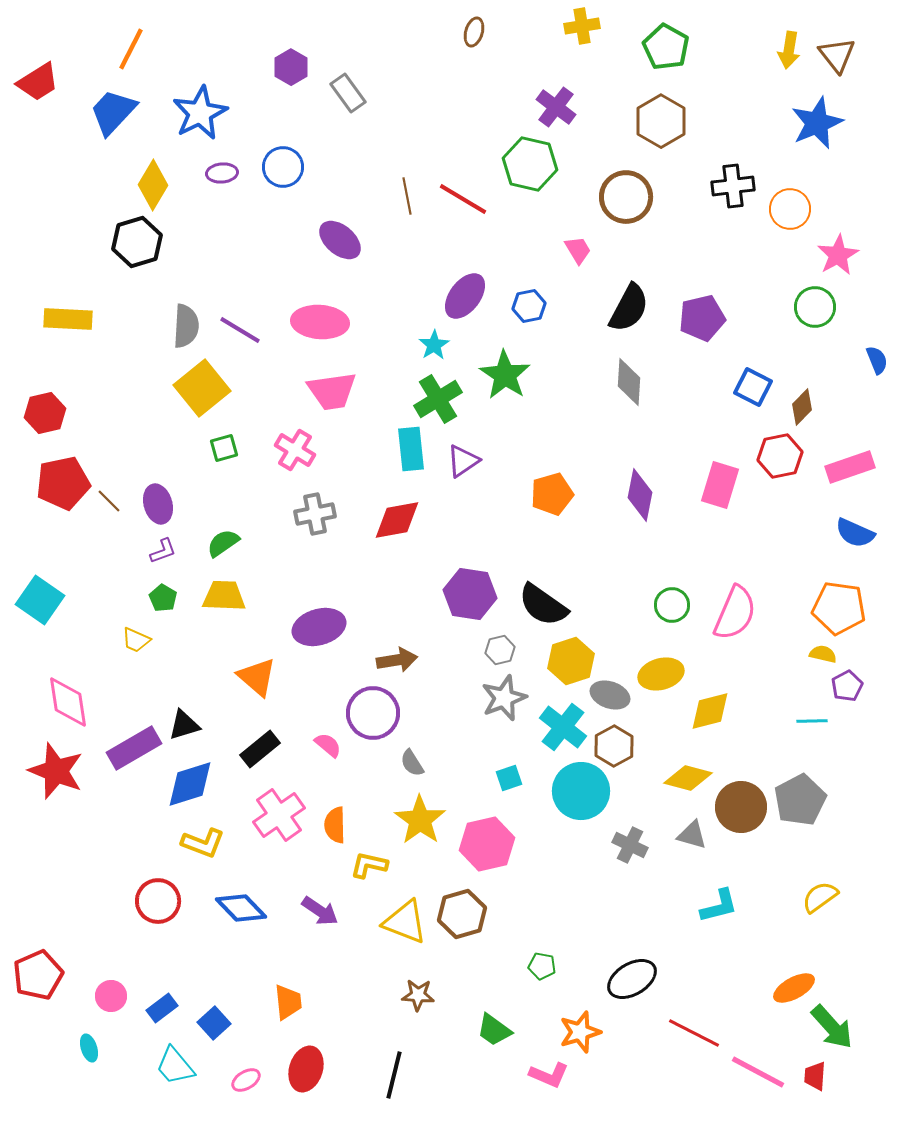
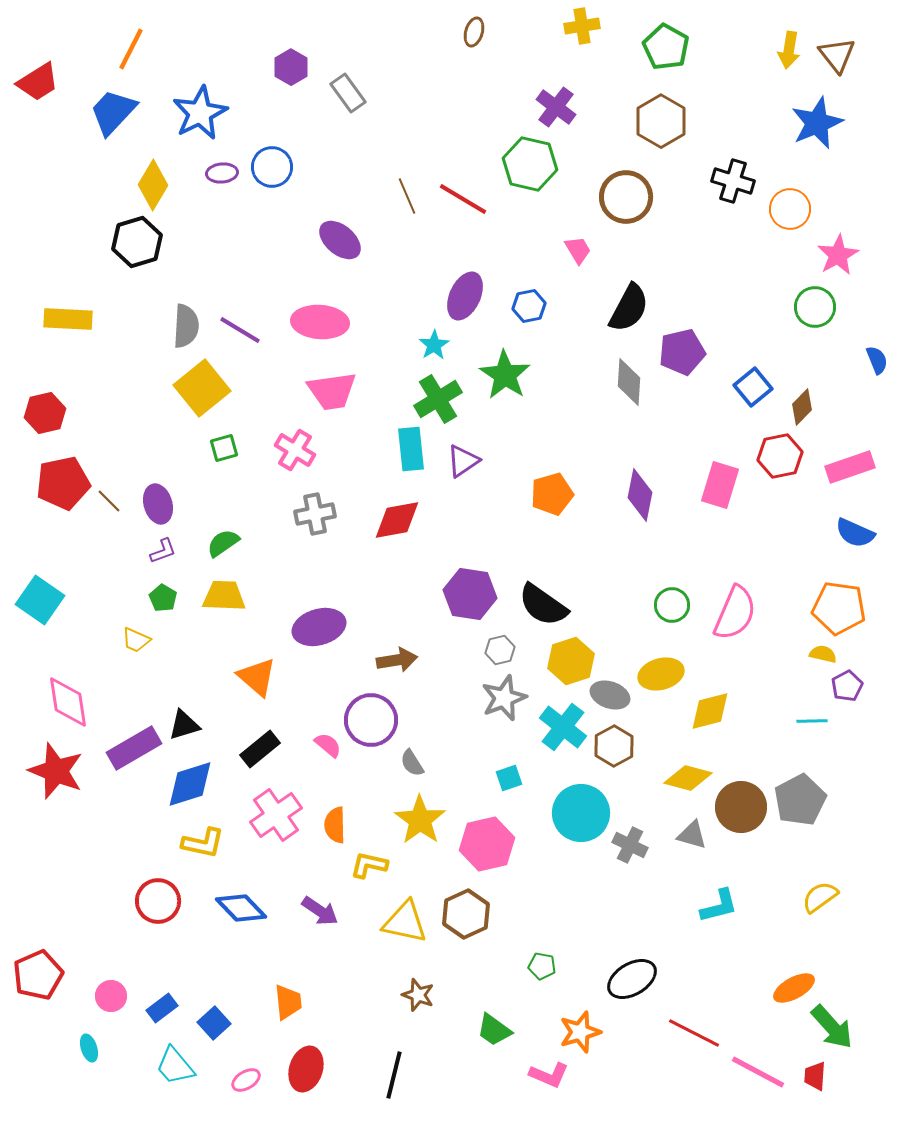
blue circle at (283, 167): moved 11 px left
black cross at (733, 186): moved 5 px up; rotated 24 degrees clockwise
brown line at (407, 196): rotated 12 degrees counterclockwise
purple ellipse at (465, 296): rotated 12 degrees counterclockwise
purple pentagon at (702, 318): moved 20 px left, 34 px down
blue square at (753, 387): rotated 24 degrees clockwise
purple circle at (373, 713): moved 2 px left, 7 px down
cyan circle at (581, 791): moved 22 px down
pink cross at (279, 815): moved 3 px left
yellow L-shape at (203, 843): rotated 9 degrees counterclockwise
brown hexagon at (462, 914): moved 4 px right; rotated 9 degrees counterclockwise
yellow triangle at (405, 922): rotated 9 degrees counterclockwise
brown star at (418, 995): rotated 16 degrees clockwise
